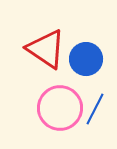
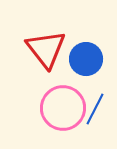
red triangle: rotated 18 degrees clockwise
pink circle: moved 3 px right
